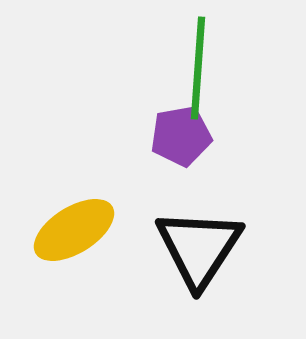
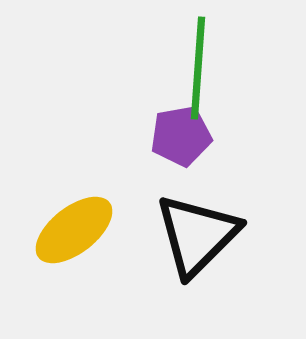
yellow ellipse: rotated 6 degrees counterclockwise
black triangle: moved 2 px left, 13 px up; rotated 12 degrees clockwise
